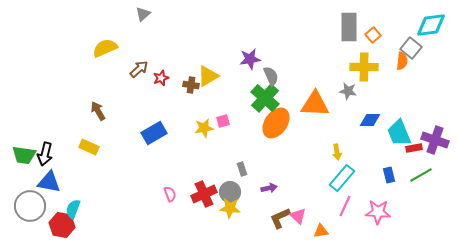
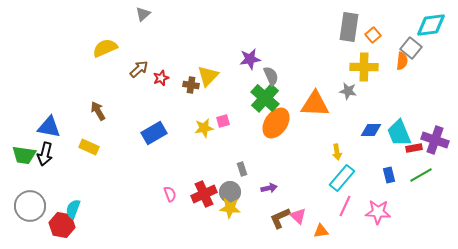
gray rectangle at (349, 27): rotated 8 degrees clockwise
yellow triangle at (208, 76): rotated 15 degrees counterclockwise
blue diamond at (370, 120): moved 1 px right, 10 px down
blue triangle at (49, 182): moved 55 px up
